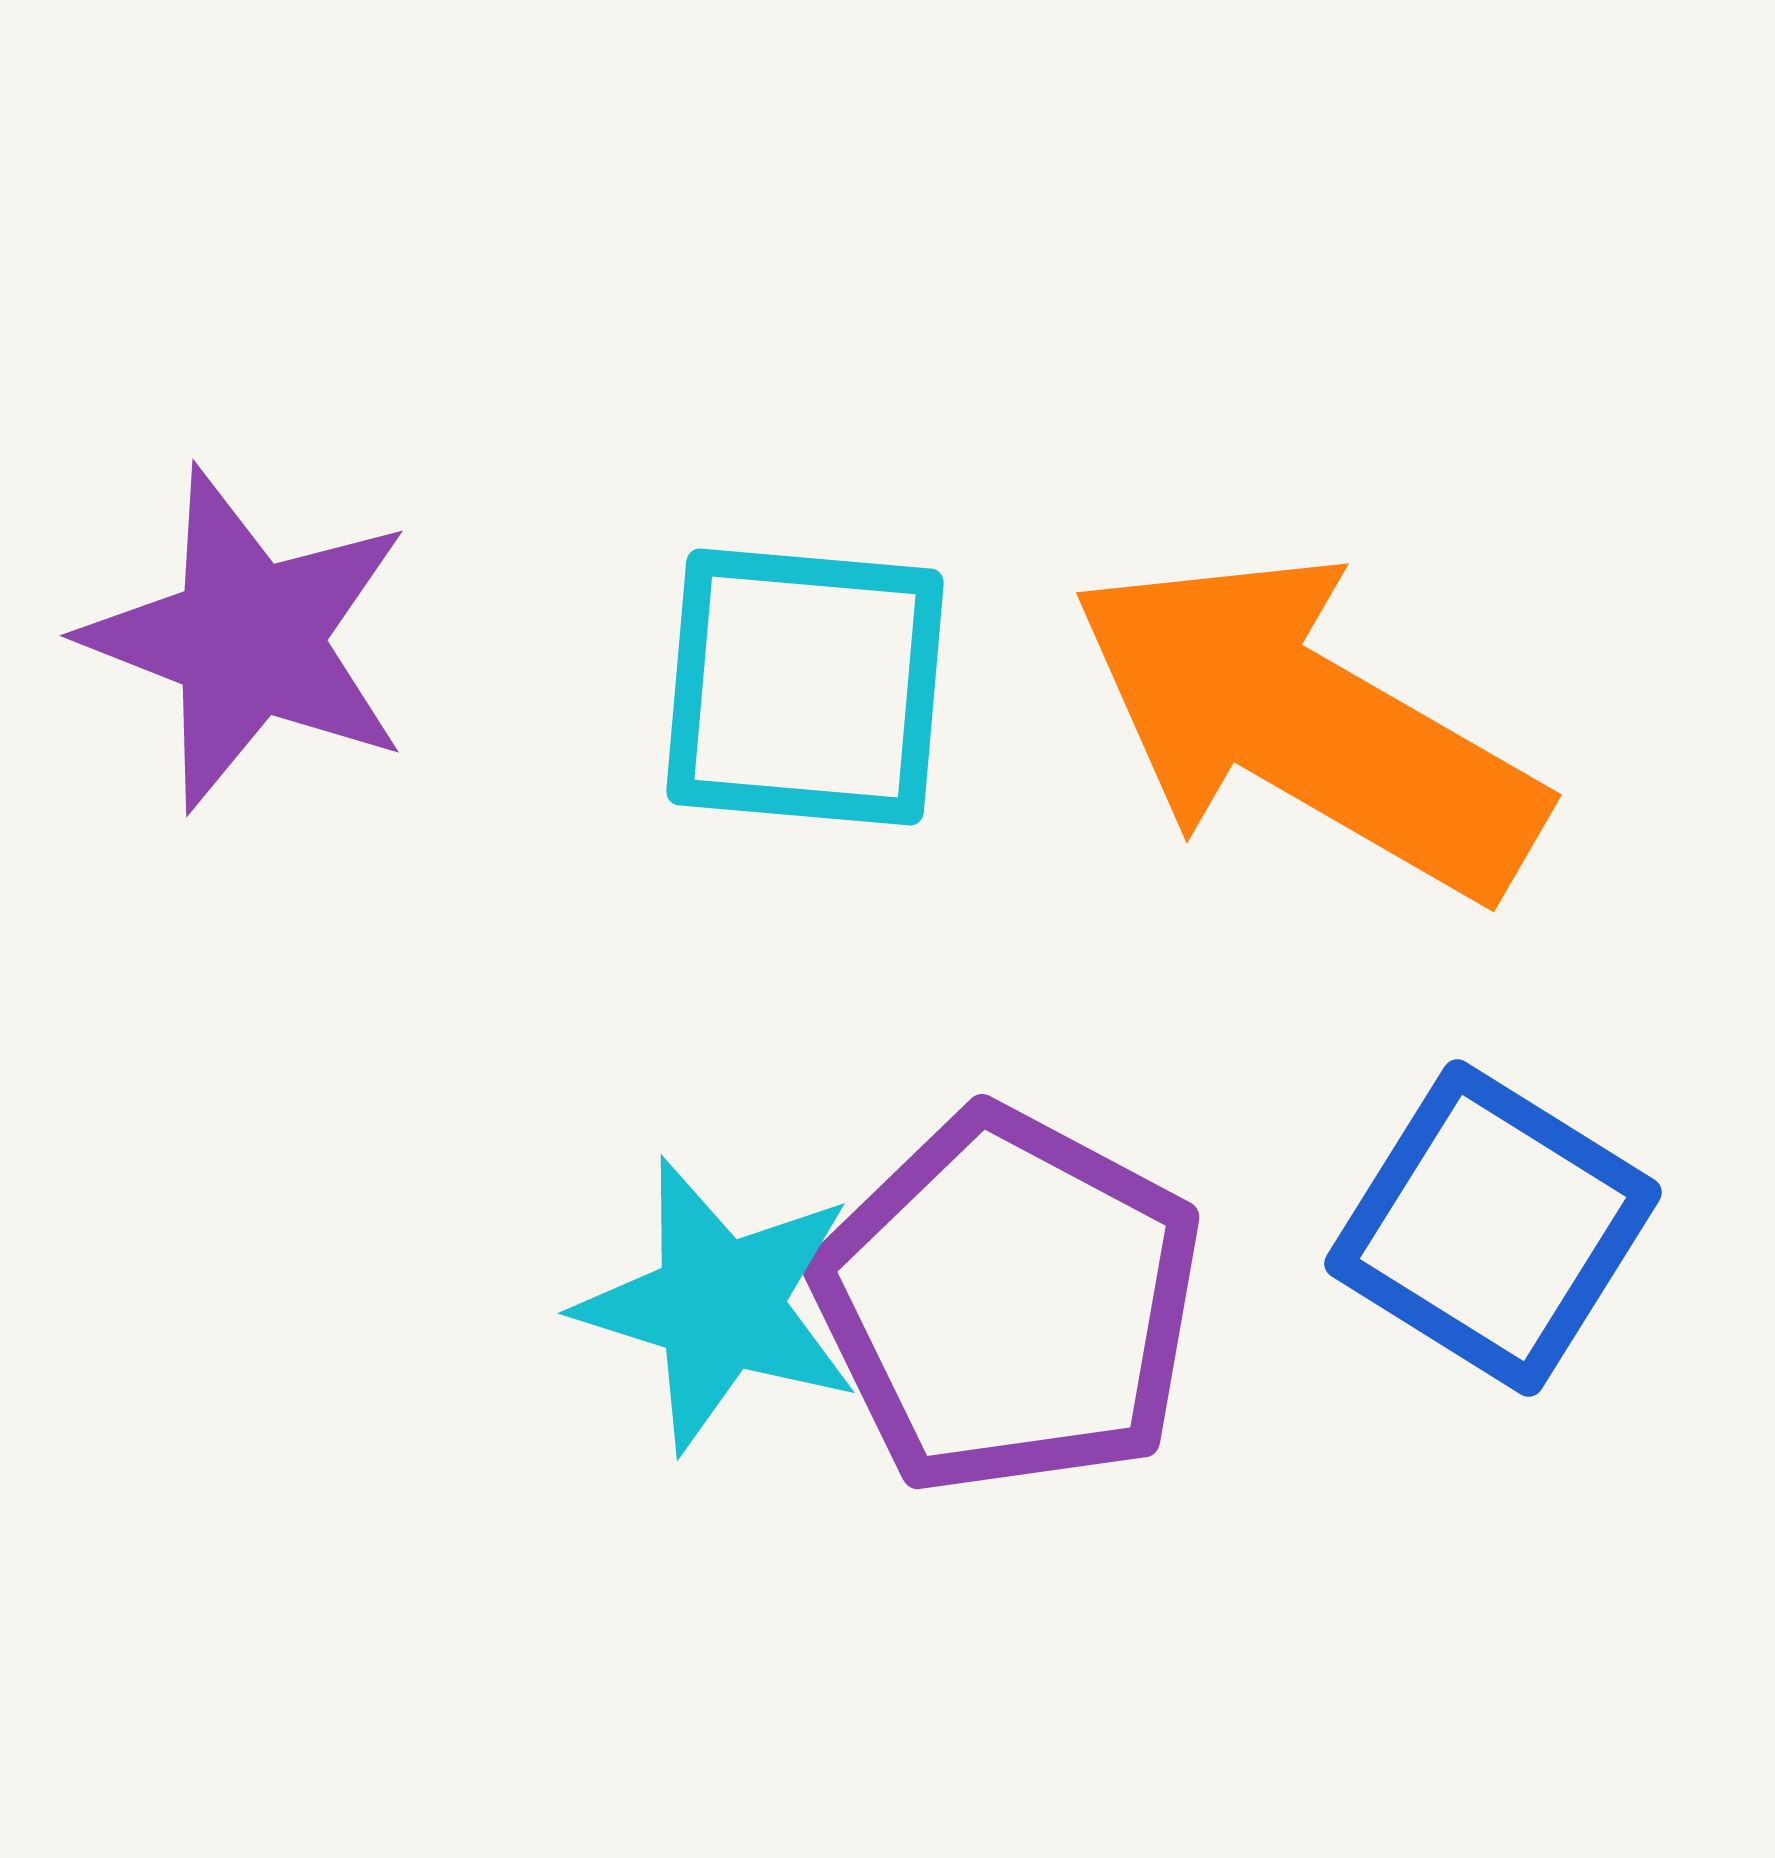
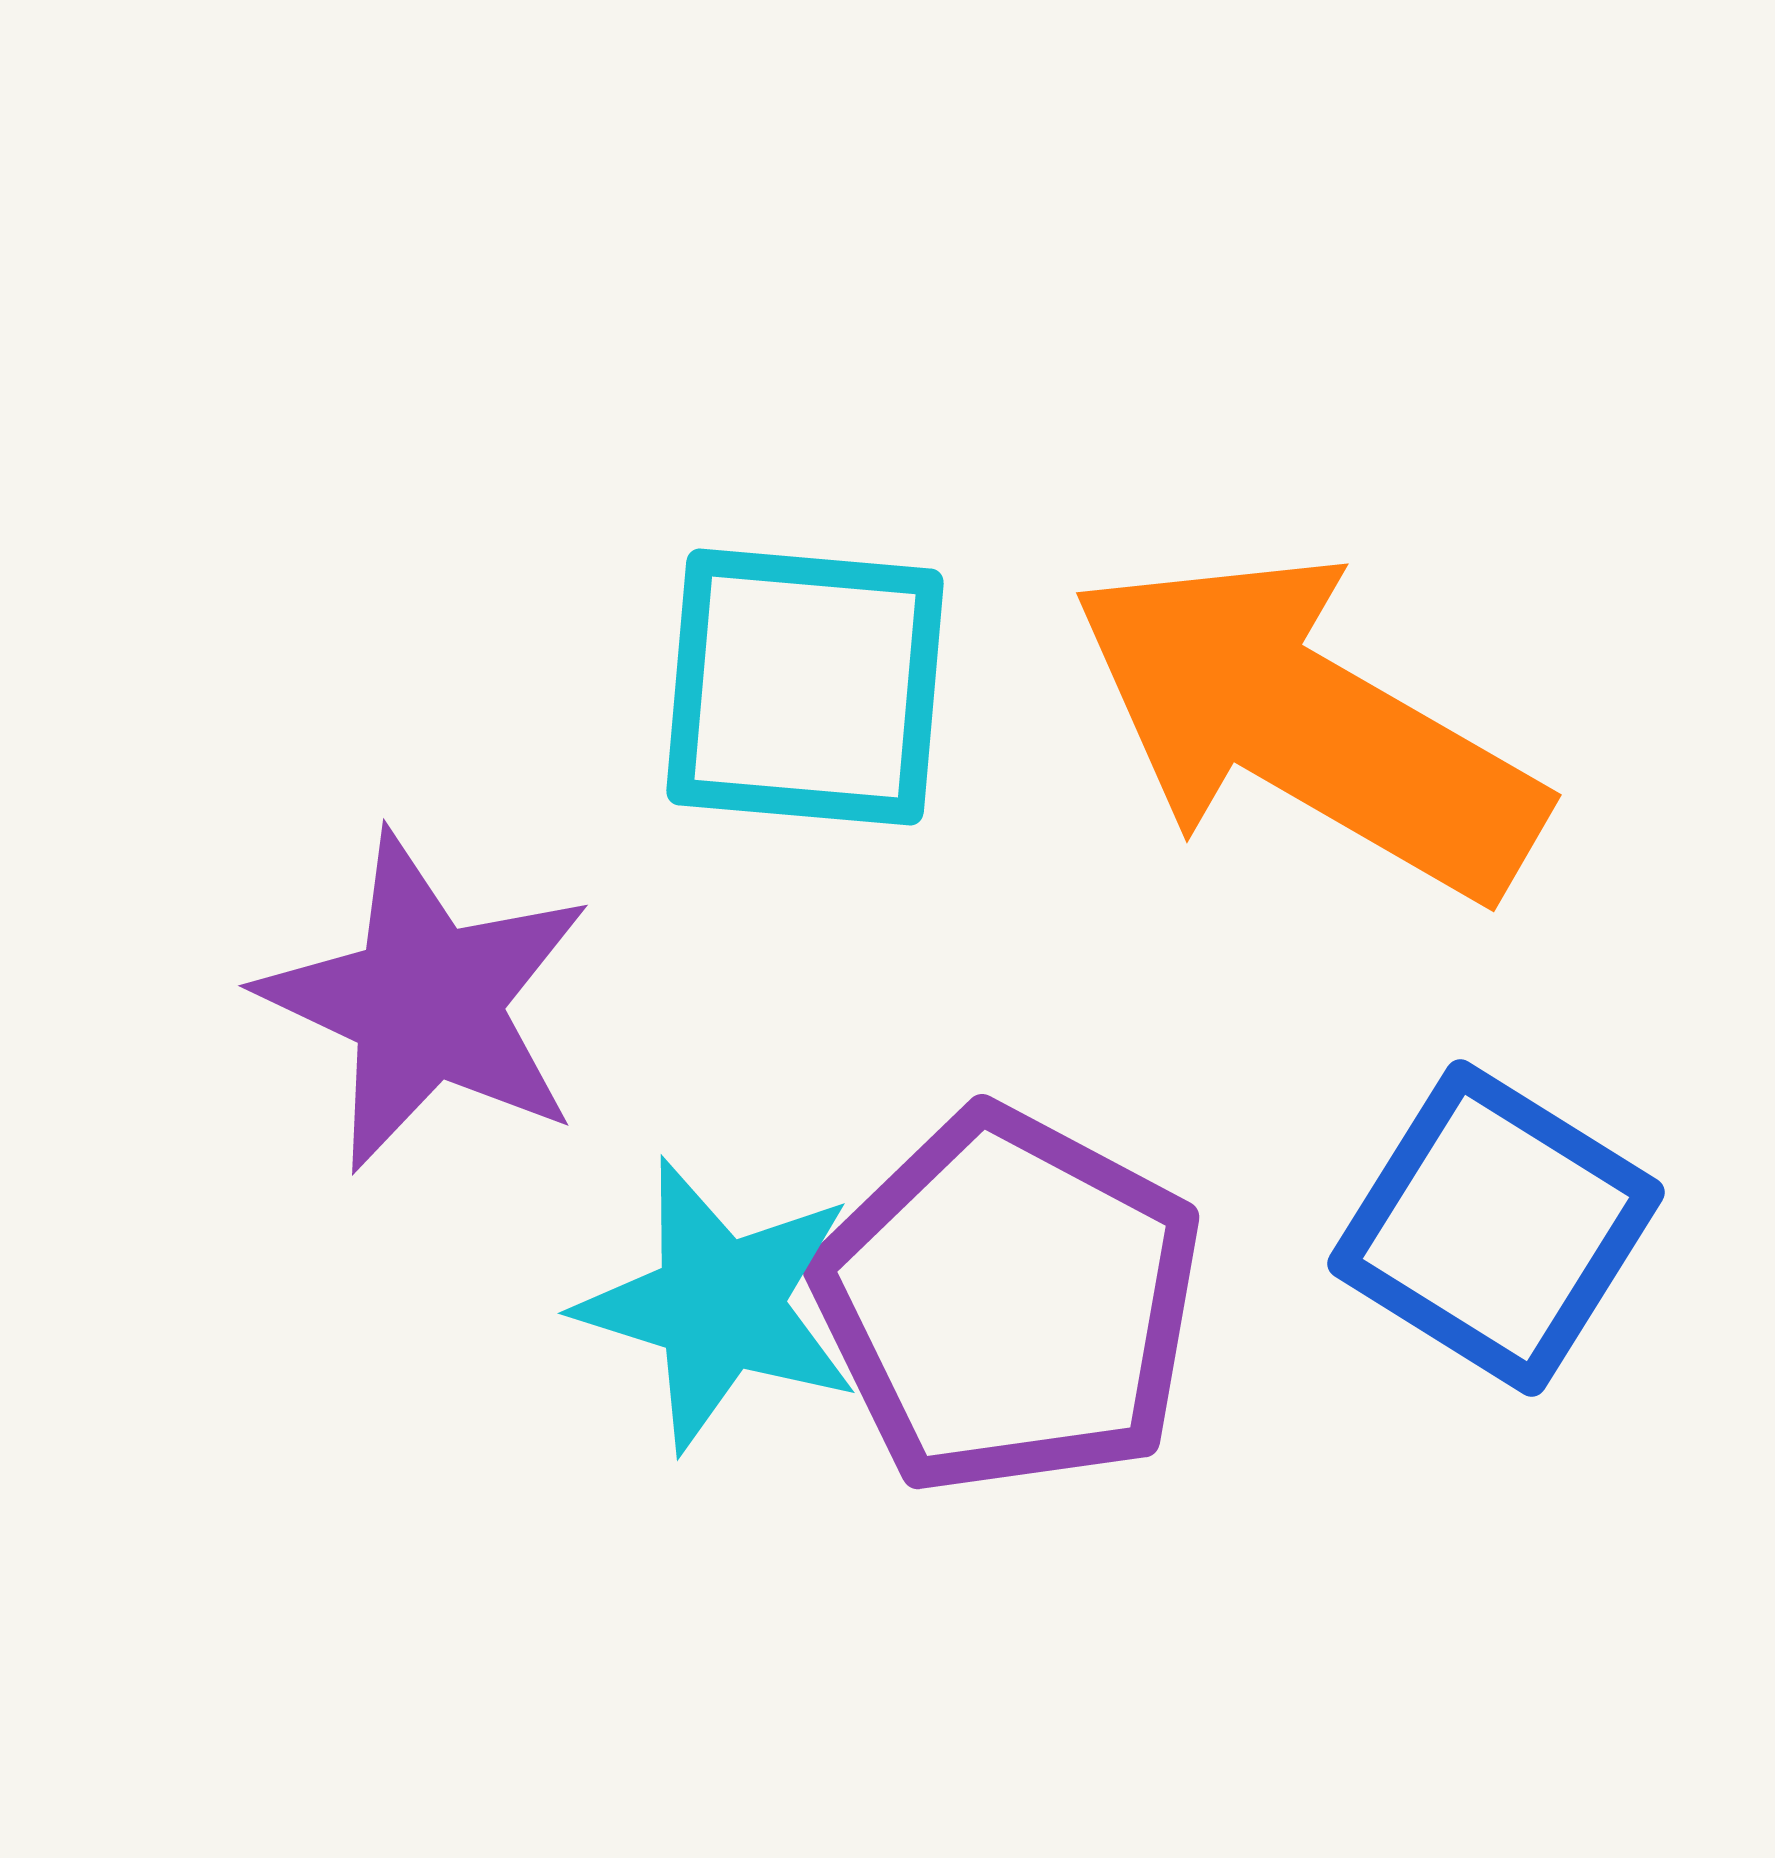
purple star: moved 178 px right, 363 px down; rotated 4 degrees clockwise
blue square: moved 3 px right
